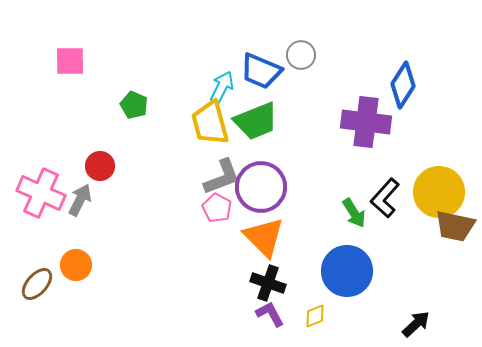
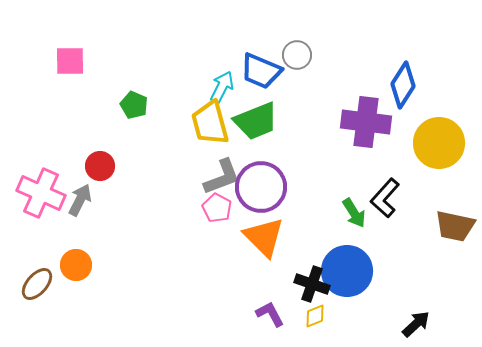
gray circle: moved 4 px left
yellow circle: moved 49 px up
black cross: moved 44 px right, 1 px down
